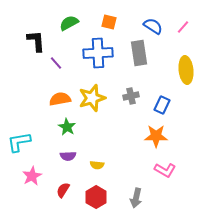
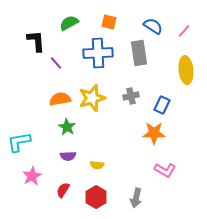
pink line: moved 1 px right, 4 px down
orange star: moved 2 px left, 3 px up
